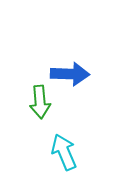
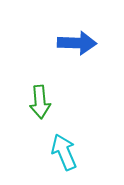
blue arrow: moved 7 px right, 31 px up
